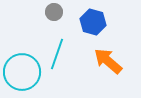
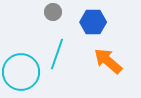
gray circle: moved 1 px left
blue hexagon: rotated 15 degrees counterclockwise
cyan circle: moved 1 px left
